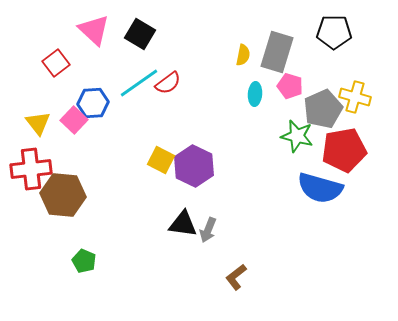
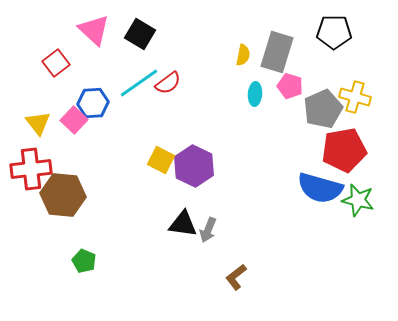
green star: moved 61 px right, 64 px down
